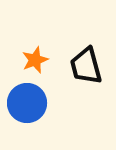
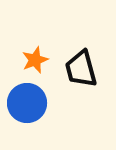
black trapezoid: moved 5 px left, 3 px down
